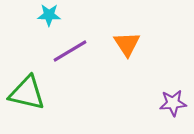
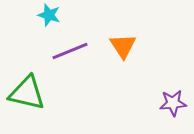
cyan star: rotated 15 degrees clockwise
orange triangle: moved 4 px left, 2 px down
purple line: rotated 9 degrees clockwise
